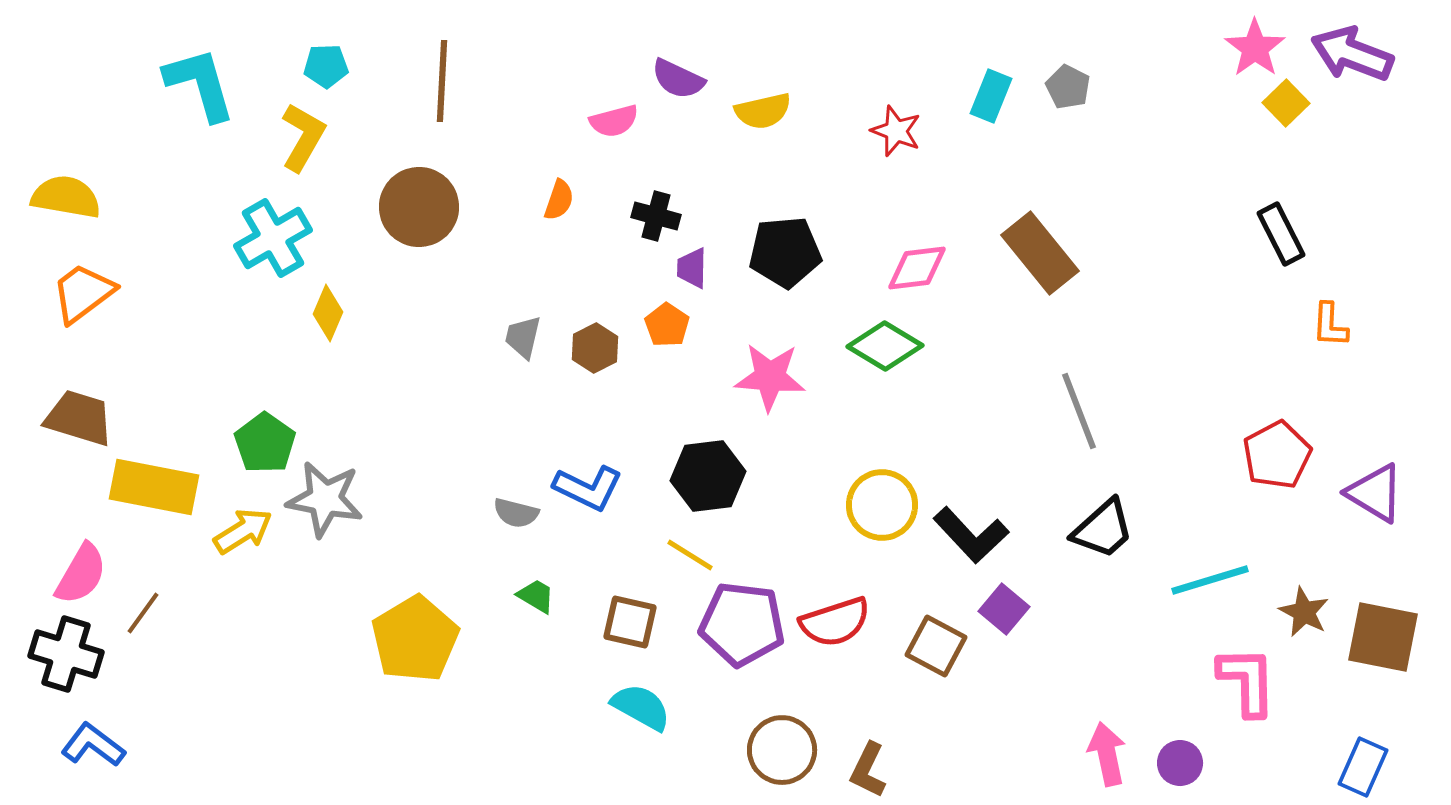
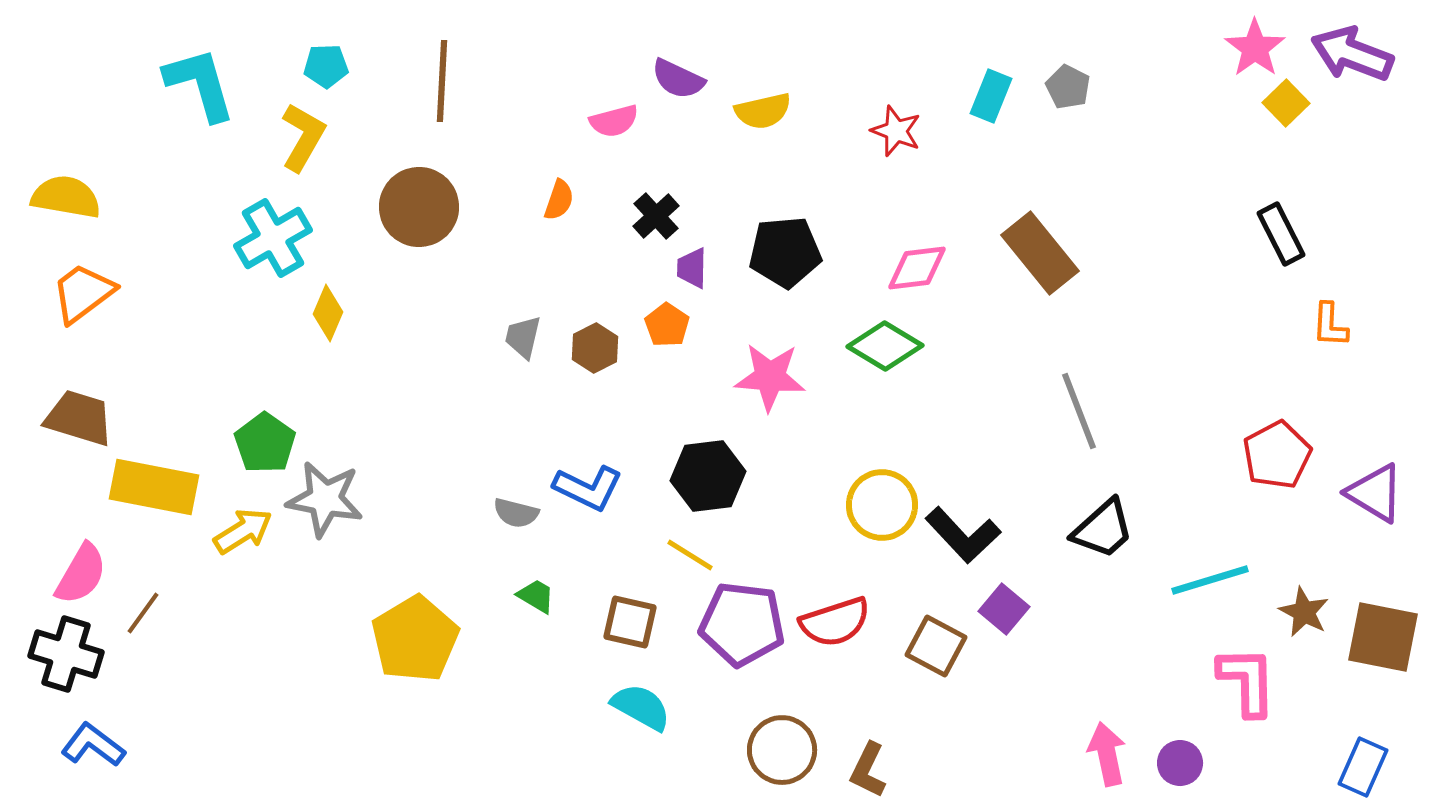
black cross at (656, 216): rotated 33 degrees clockwise
black L-shape at (971, 535): moved 8 px left
